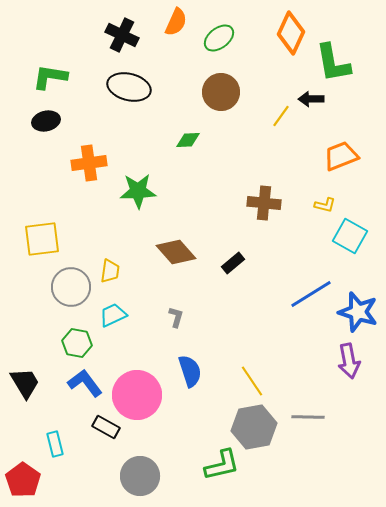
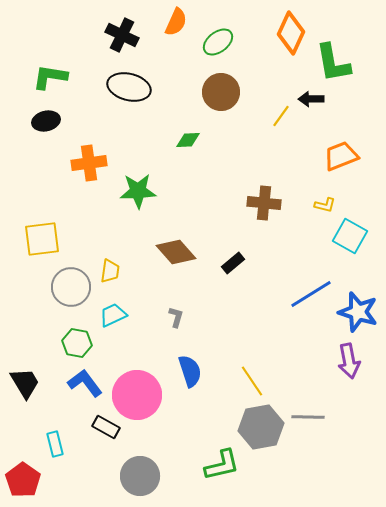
green ellipse at (219, 38): moved 1 px left, 4 px down
gray hexagon at (254, 427): moved 7 px right
